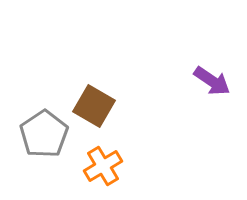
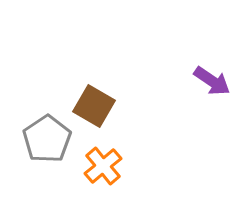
gray pentagon: moved 3 px right, 5 px down
orange cross: rotated 9 degrees counterclockwise
